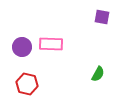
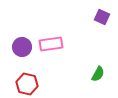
purple square: rotated 14 degrees clockwise
pink rectangle: rotated 10 degrees counterclockwise
